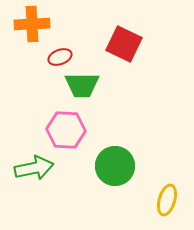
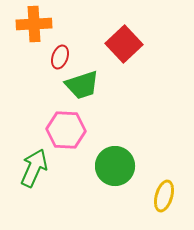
orange cross: moved 2 px right
red square: rotated 21 degrees clockwise
red ellipse: rotated 50 degrees counterclockwise
green trapezoid: rotated 18 degrees counterclockwise
green arrow: rotated 54 degrees counterclockwise
yellow ellipse: moved 3 px left, 4 px up
